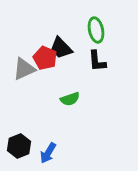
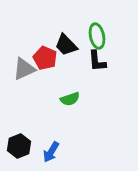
green ellipse: moved 1 px right, 6 px down
black trapezoid: moved 5 px right, 3 px up
blue arrow: moved 3 px right, 1 px up
